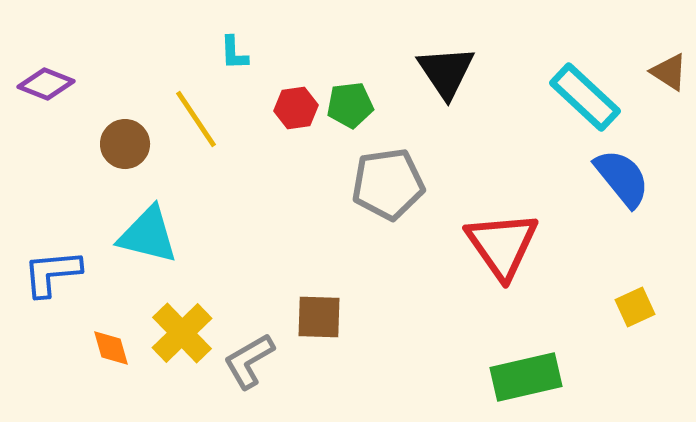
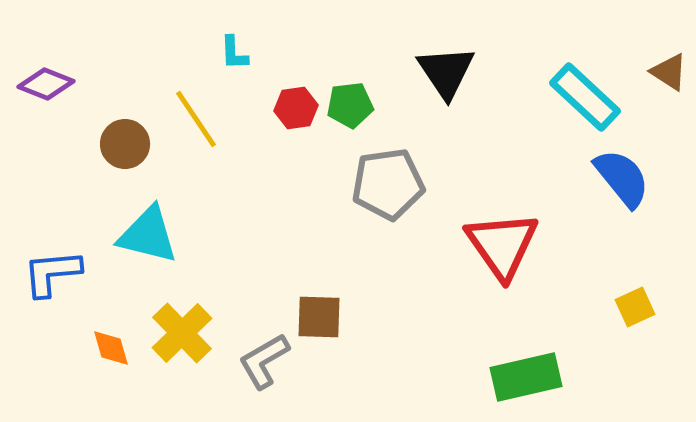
gray L-shape: moved 15 px right
